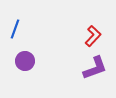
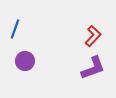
purple L-shape: moved 2 px left
